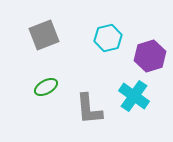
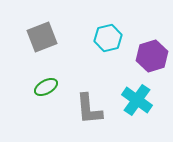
gray square: moved 2 px left, 2 px down
purple hexagon: moved 2 px right
cyan cross: moved 3 px right, 4 px down
